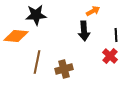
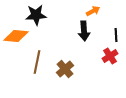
red cross: rotated 14 degrees clockwise
brown cross: moved 1 px right; rotated 24 degrees counterclockwise
